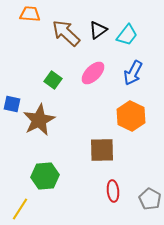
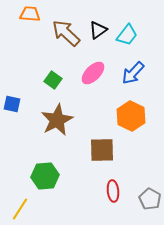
blue arrow: rotated 15 degrees clockwise
brown star: moved 18 px right
